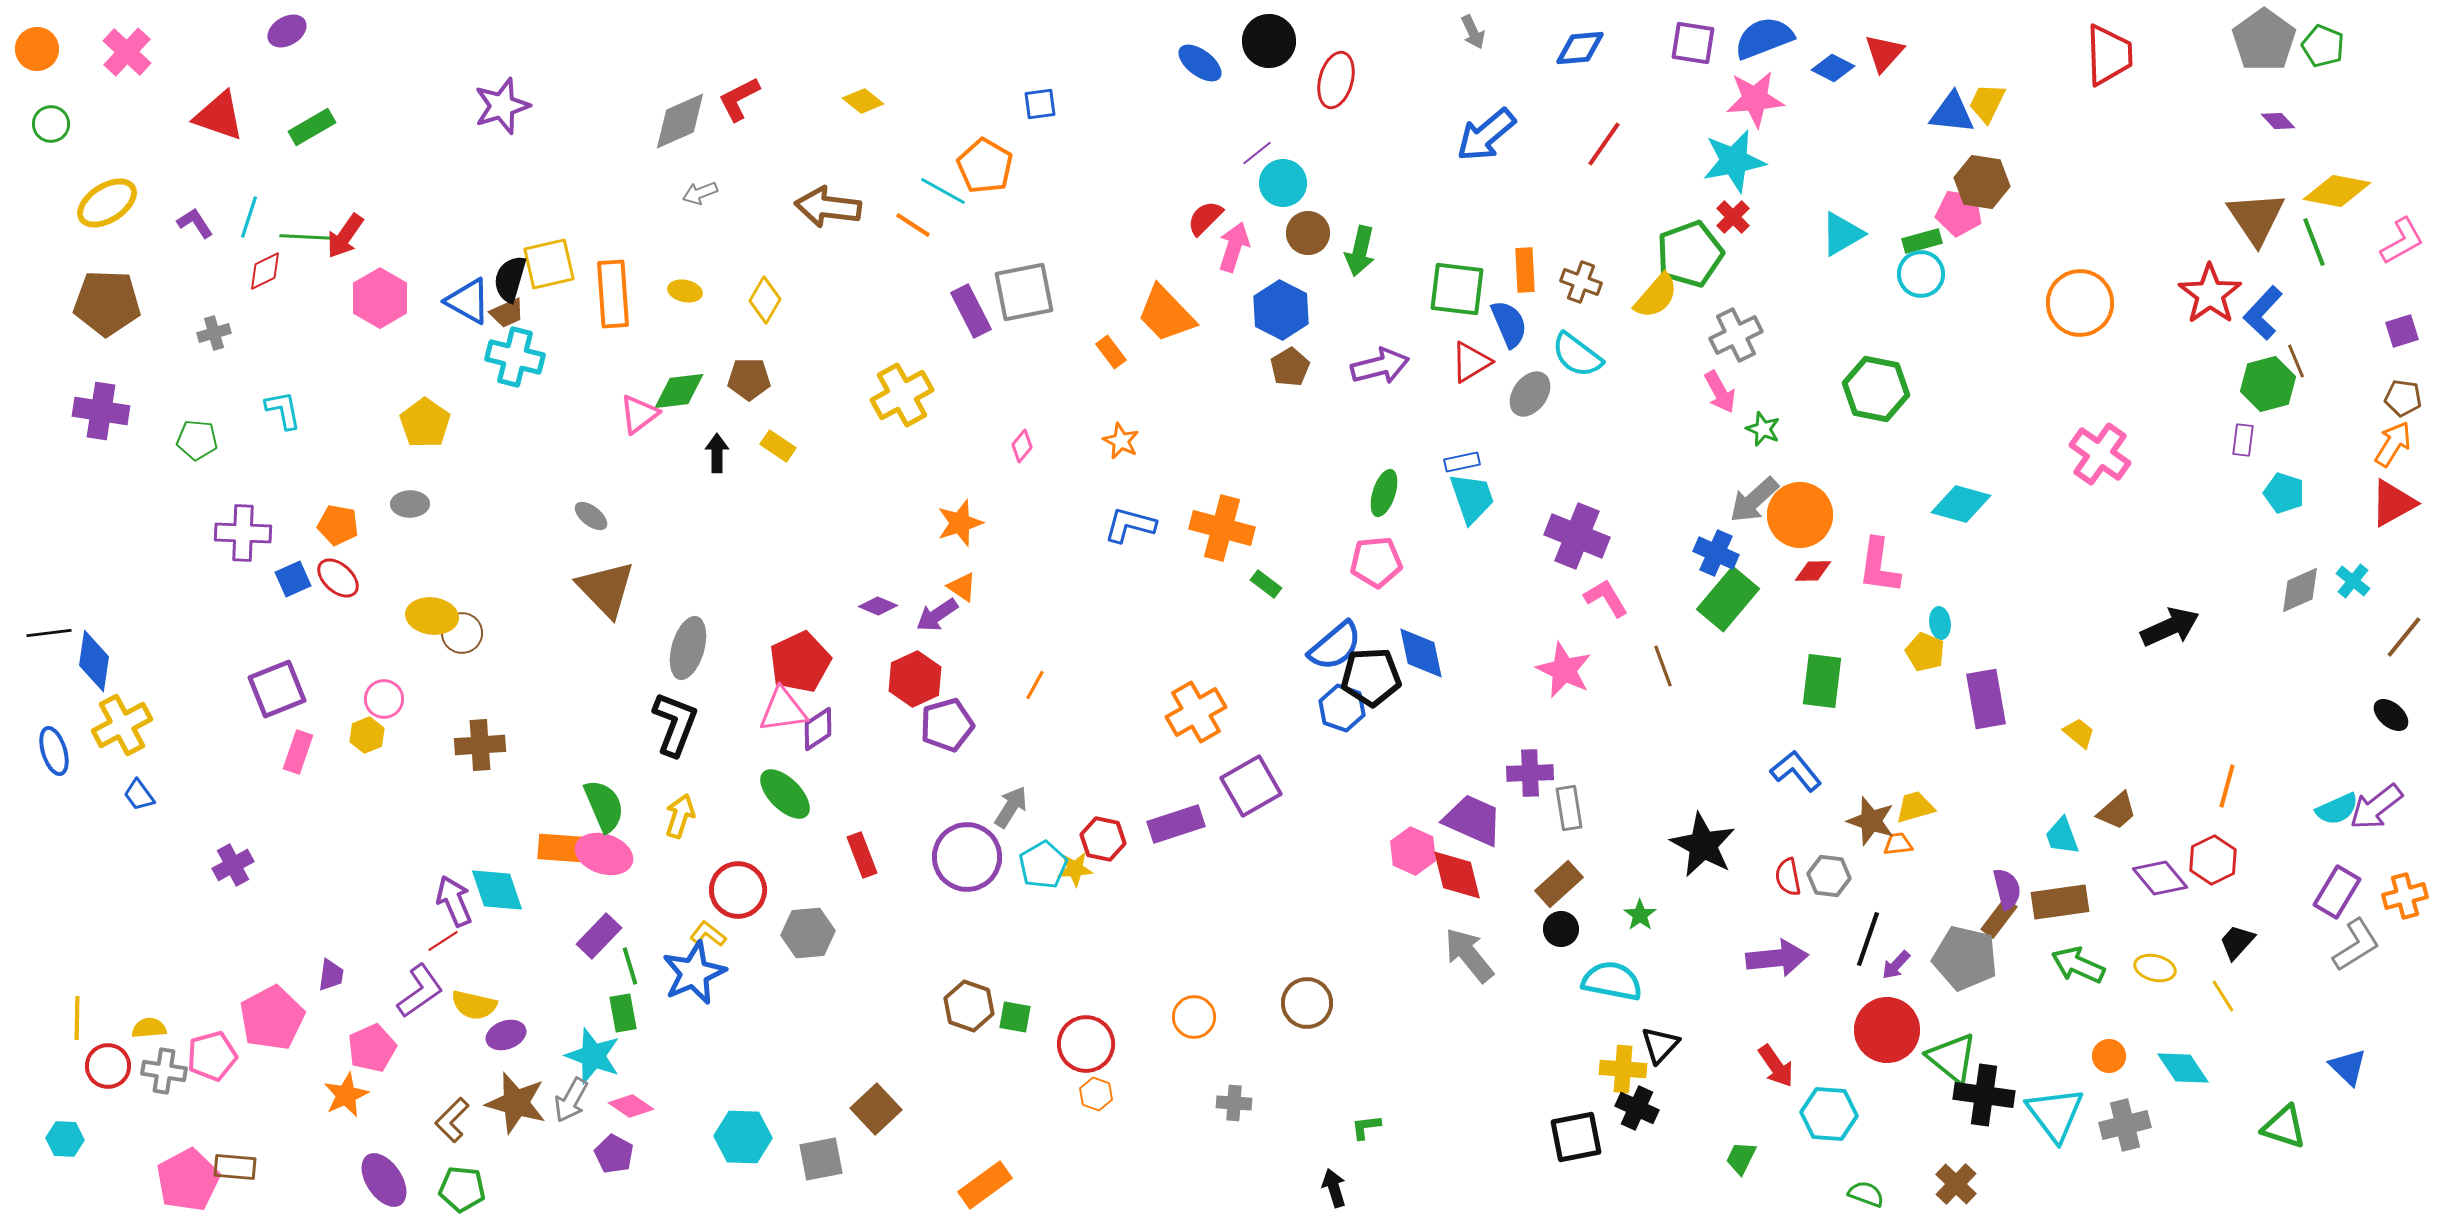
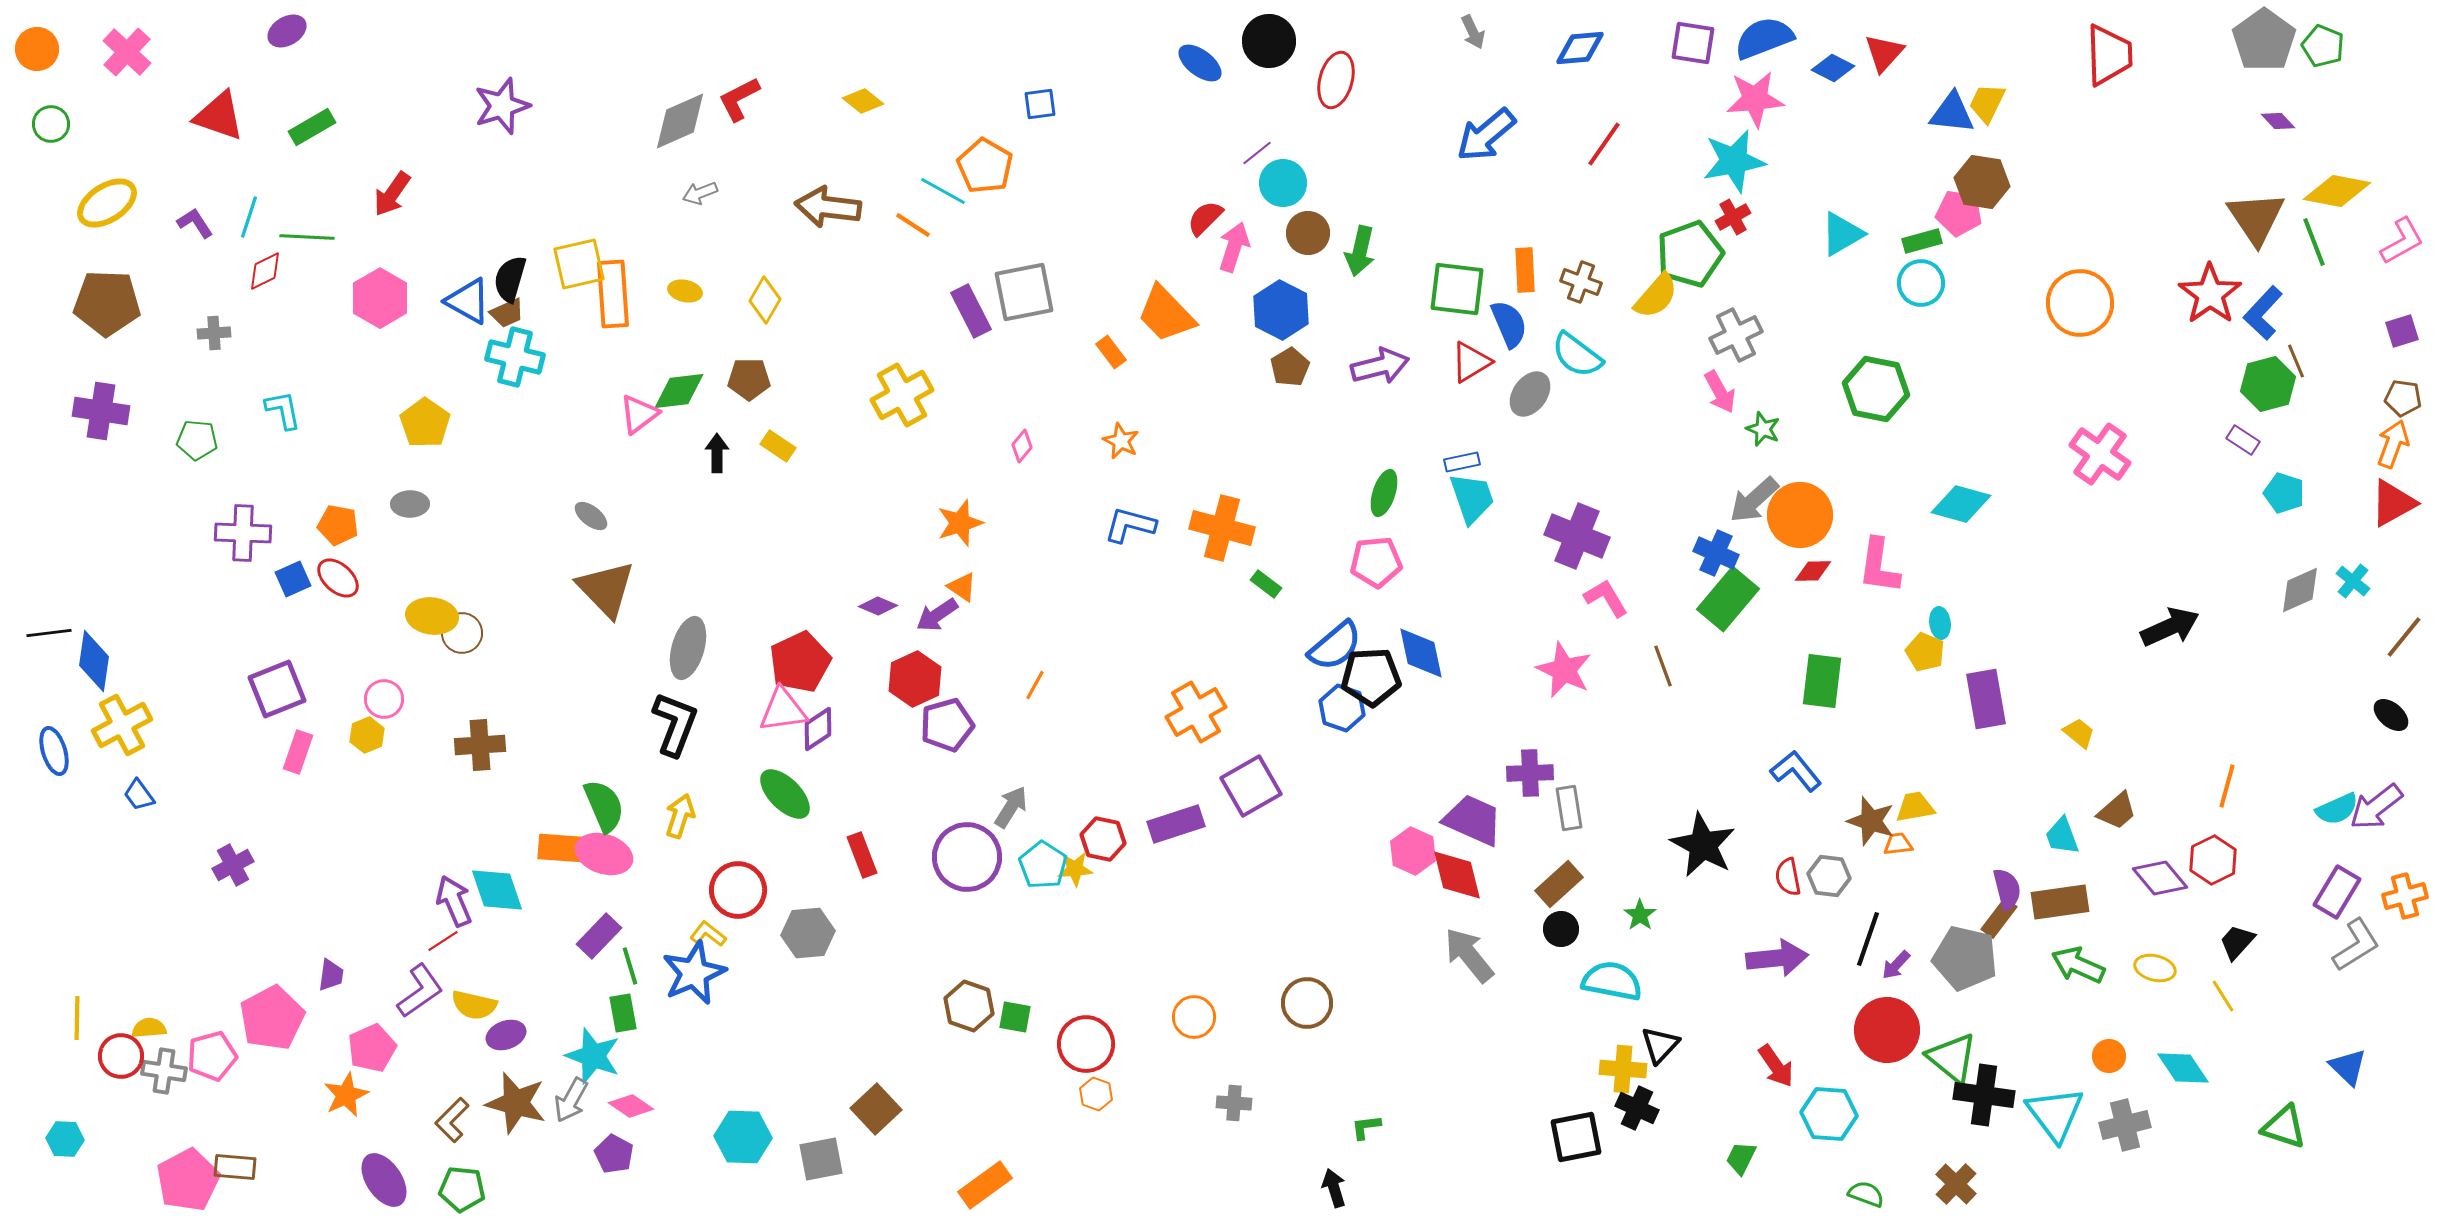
red cross at (1733, 217): rotated 16 degrees clockwise
red arrow at (345, 236): moved 47 px right, 42 px up
yellow square at (549, 264): moved 30 px right
cyan circle at (1921, 274): moved 9 px down
gray cross at (214, 333): rotated 12 degrees clockwise
purple rectangle at (2243, 440): rotated 64 degrees counterclockwise
orange arrow at (2393, 444): rotated 12 degrees counterclockwise
yellow trapezoid at (1915, 807): rotated 6 degrees clockwise
cyan pentagon at (1043, 865): rotated 9 degrees counterclockwise
red circle at (108, 1066): moved 13 px right, 10 px up
